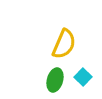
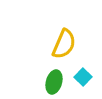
green ellipse: moved 1 px left, 2 px down
